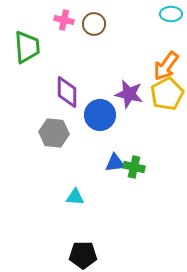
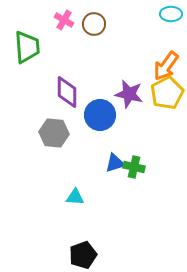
pink cross: rotated 18 degrees clockwise
yellow pentagon: moved 1 px up
blue triangle: rotated 10 degrees counterclockwise
black pentagon: rotated 20 degrees counterclockwise
